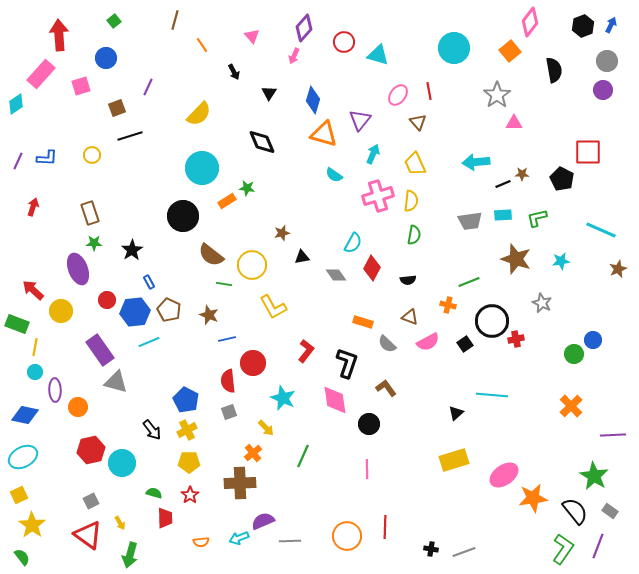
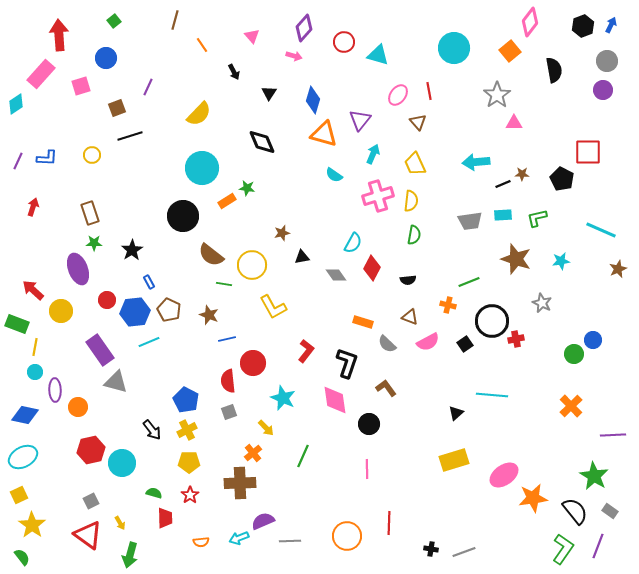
pink arrow at (294, 56): rotated 98 degrees counterclockwise
red line at (385, 527): moved 4 px right, 4 px up
